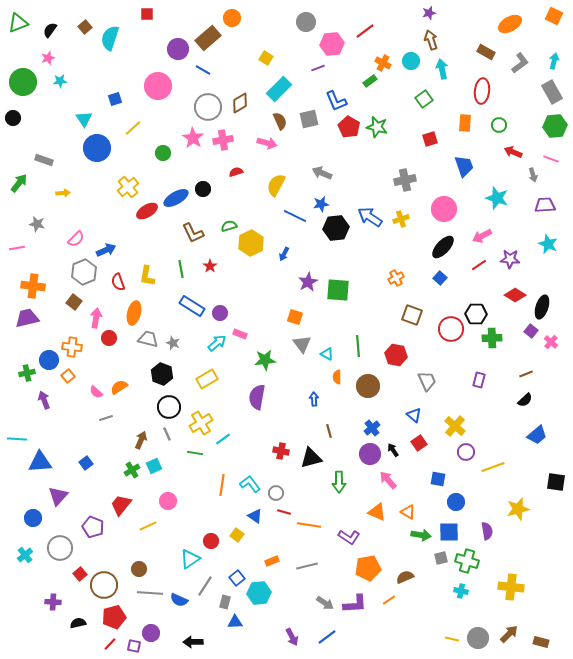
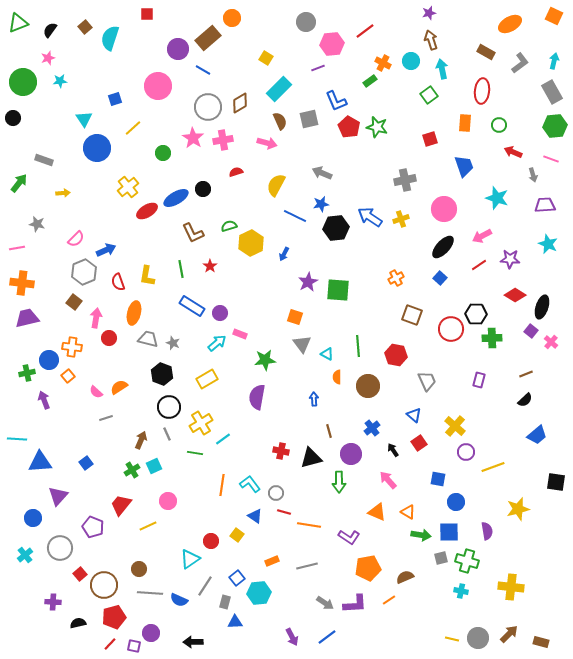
green square at (424, 99): moved 5 px right, 4 px up
orange cross at (33, 286): moved 11 px left, 3 px up
purple circle at (370, 454): moved 19 px left
